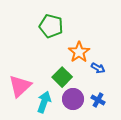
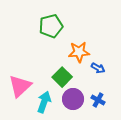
green pentagon: rotated 30 degrees counterclockwise
orange star: rotated 30 degrees clockwise
